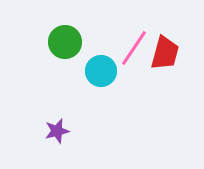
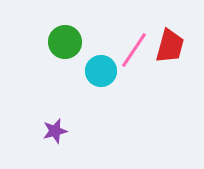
pink line: moved 2 px down
red trapezoid: moved 5 px right, 7 px up
purple star: moved 2 px left
